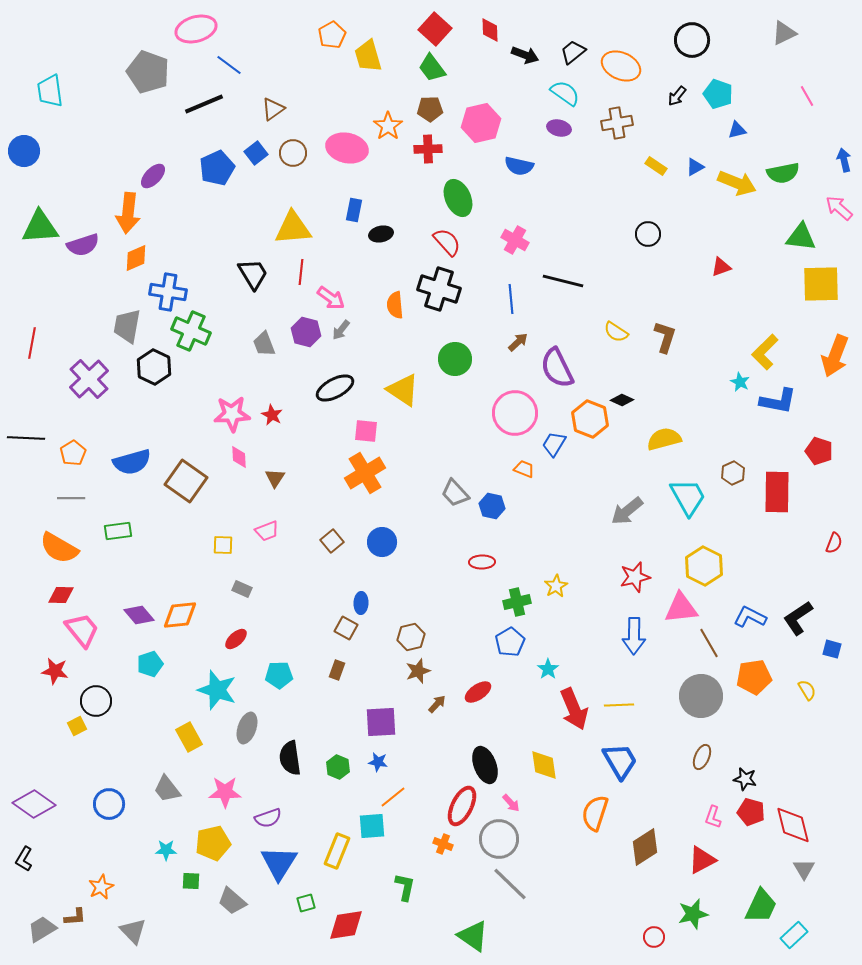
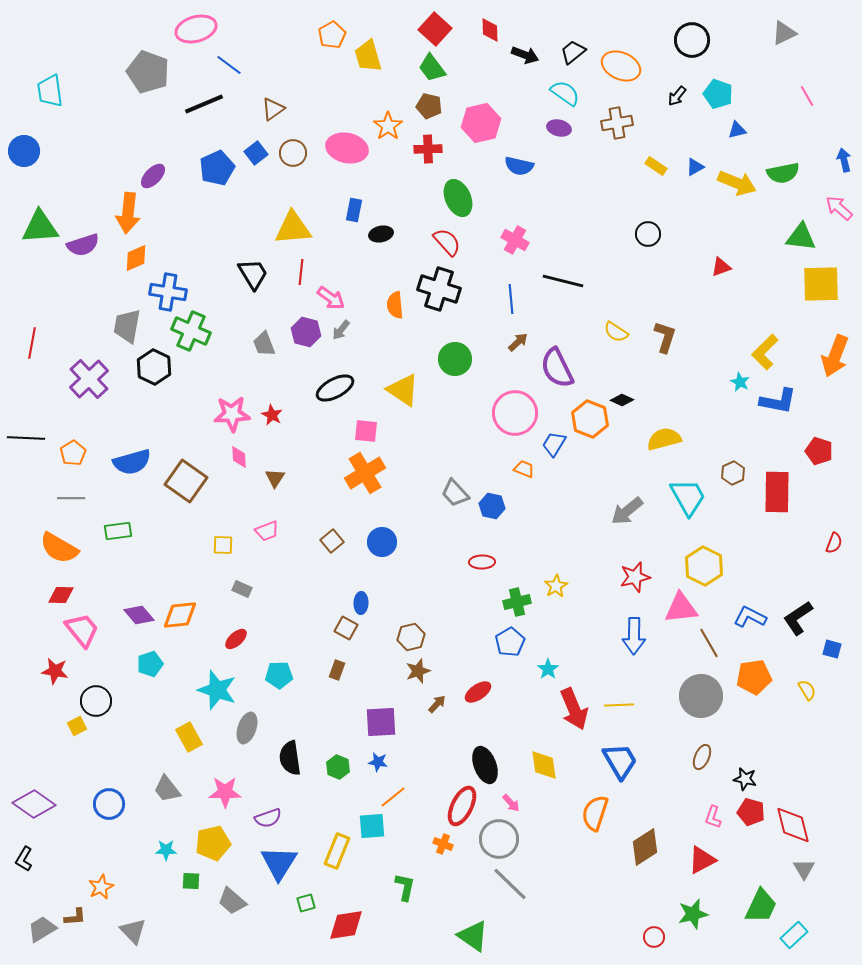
brown pentagon at (430, 109): moved 1 px left, 3 px up; rotated 15 degrees clockwise
